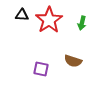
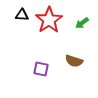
green arrow: rotated 40 degrees clockwise
brown semicircle: moved 1 px right
